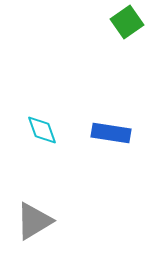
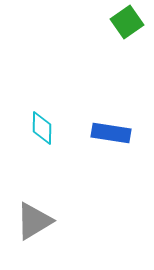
cyan diamond: moved 2 px up; rotated 20 degrees clockwise
